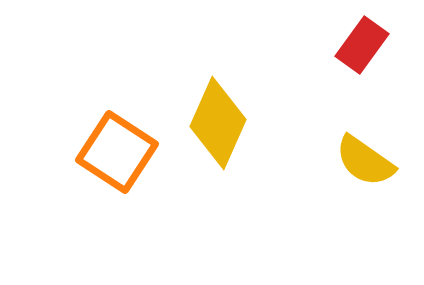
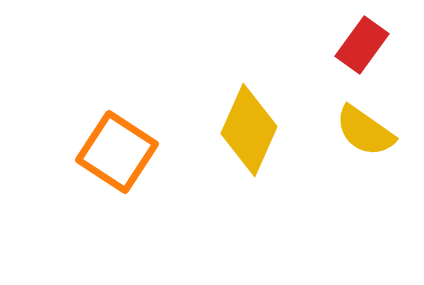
yellow diamond: moved 31 px right, 7 px down
yellow semicircle: moved 30 px up
